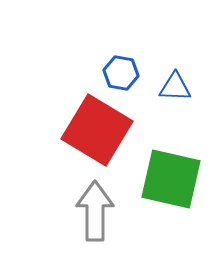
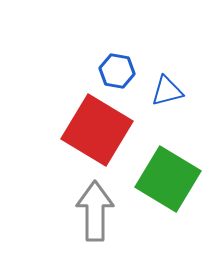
blue hexagon: moved 4 px left, 2 px up
blue triangle: moved 8 px left, 4 px down; rotated 16 degrees counterclockwise
green square: moved 3 px left; rotated 18 degrees clockwise
